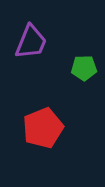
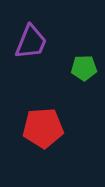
red pentagon: rotated 18 degrees clockwise
